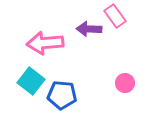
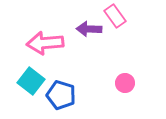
blue pentagon: moved 1 px left; rotated 12 degrees clockwise
